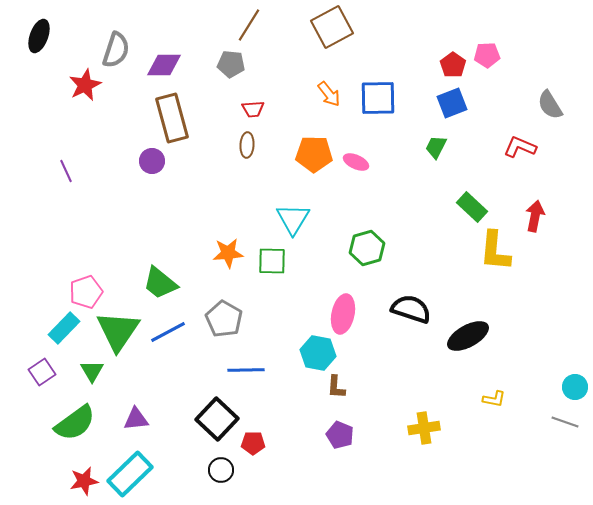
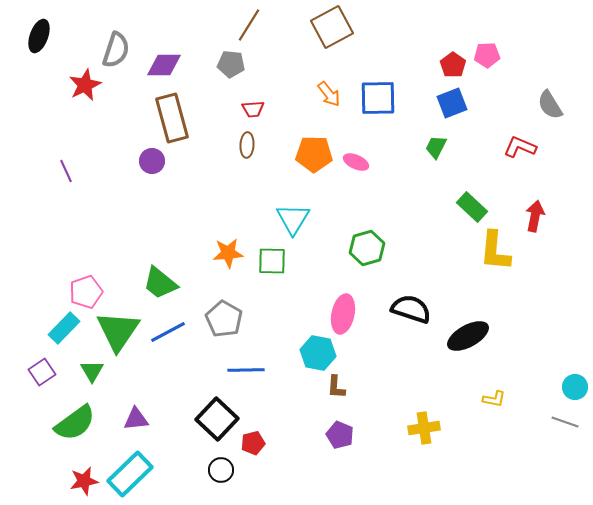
red pentagon at (253, 443): rotated 15 degrees counterclockwise
